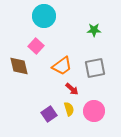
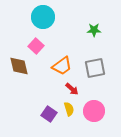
cyan circle: moved 1 px left, 1 px down
purple square: rotated 21 degrees counterclockwise
